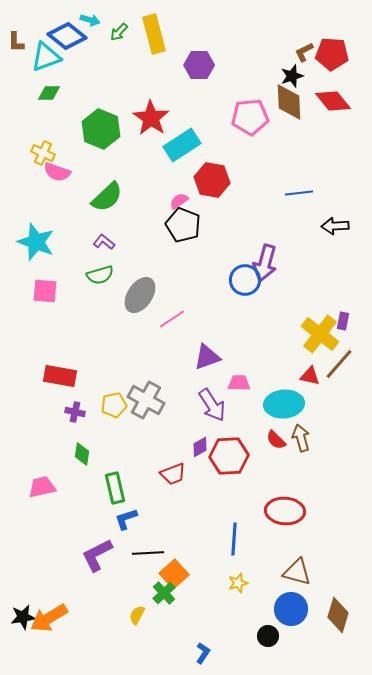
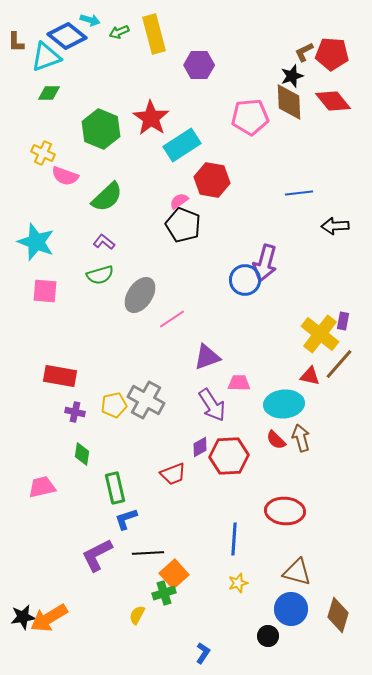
green arrow at (119, 32): rotated 24 degrees clockwise
pink semicircle at (57, 172): moved 8 px right, 4 px down
green cross at (164, 593): rotated 25 degrees clockwise
